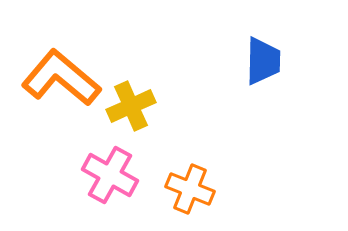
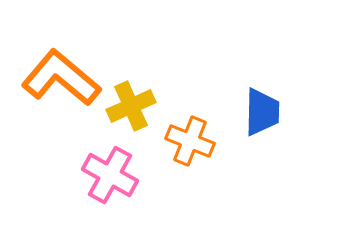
blue trapezoid: moved 1 px left, 51 px down
orange cross: moved 48 px up
